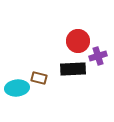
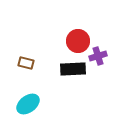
brown rectangle: moved 13 px left, 15 px up
cyan ellipse: moved 11 px right, 16 px down; rotated 30 degrees counterclockwise
